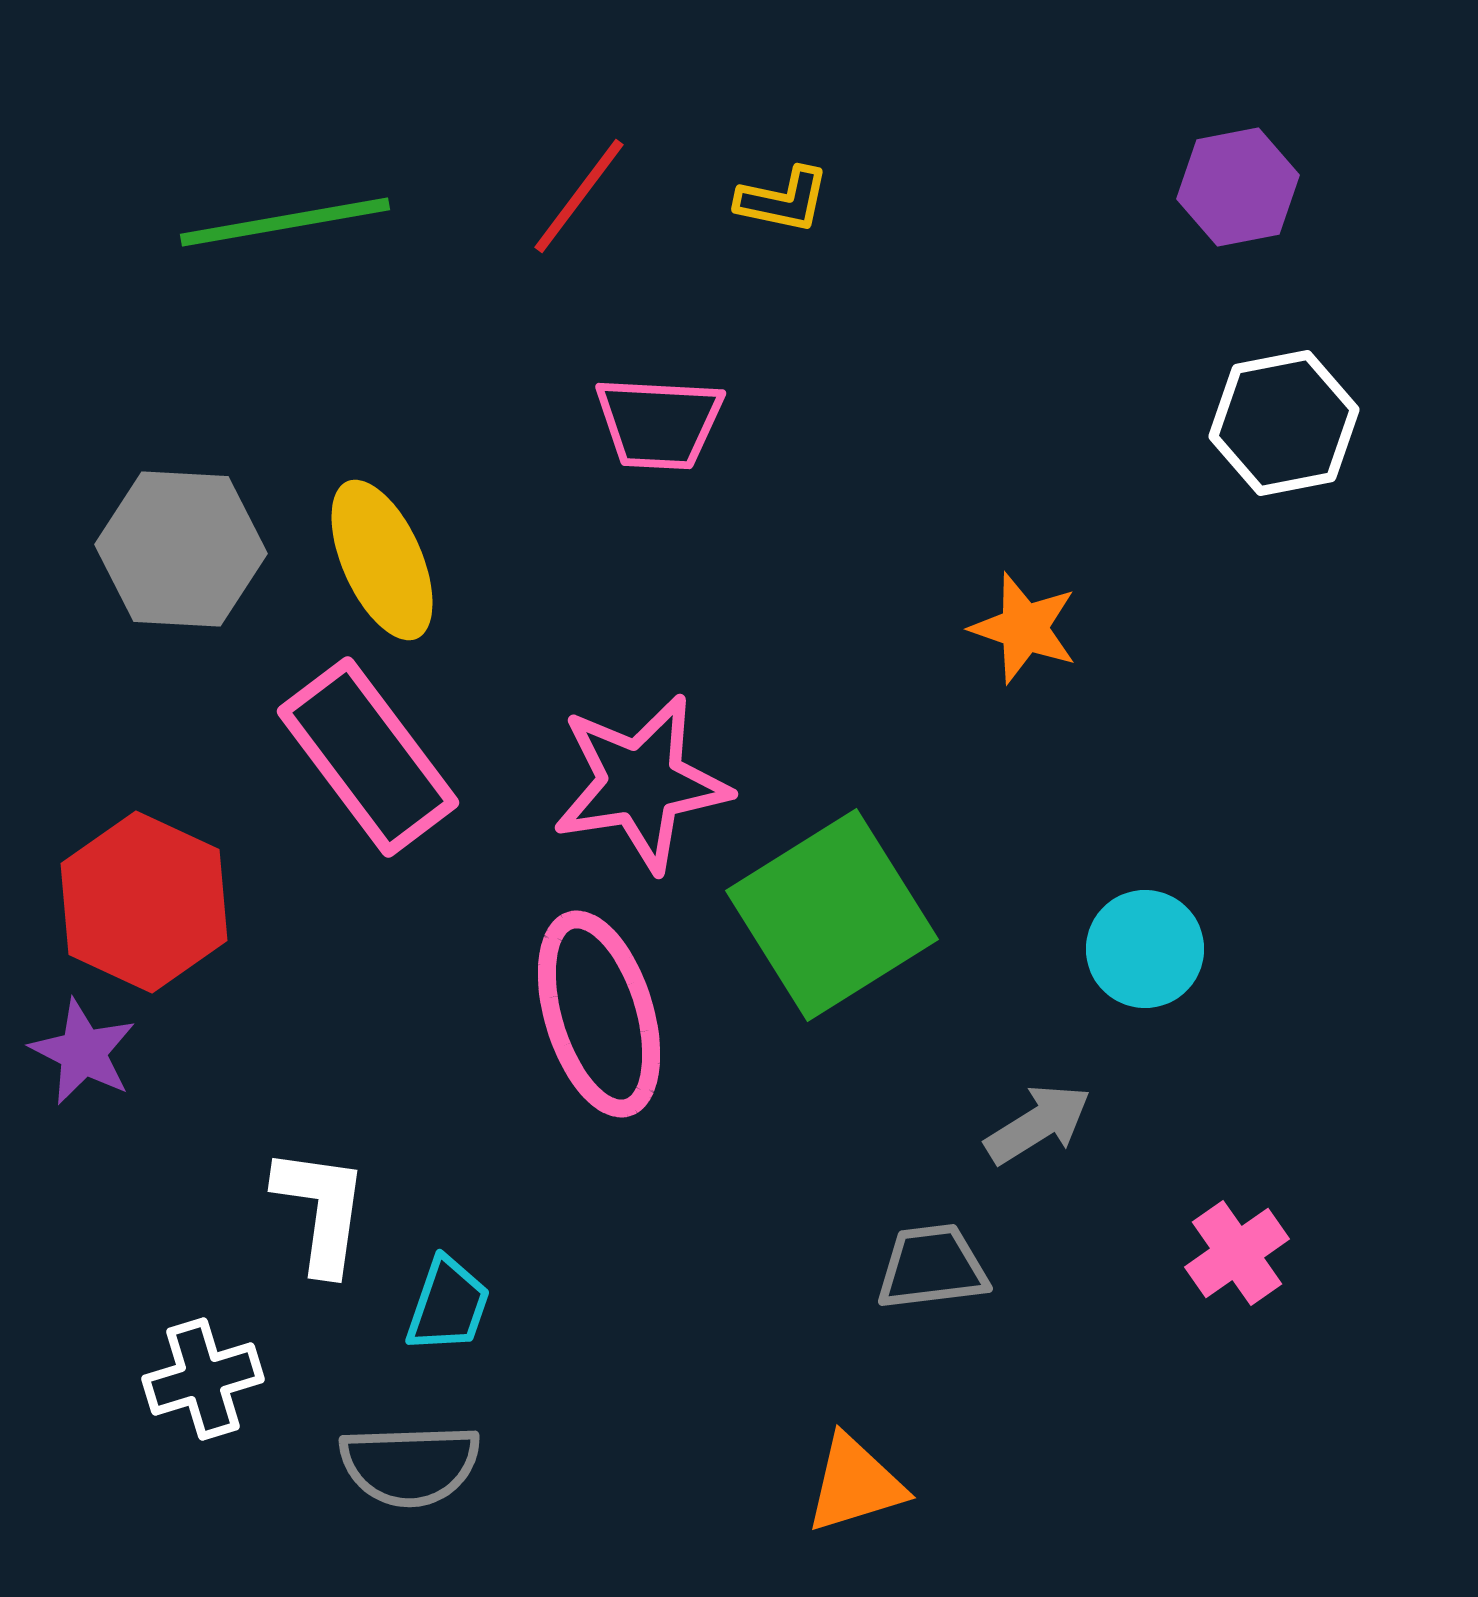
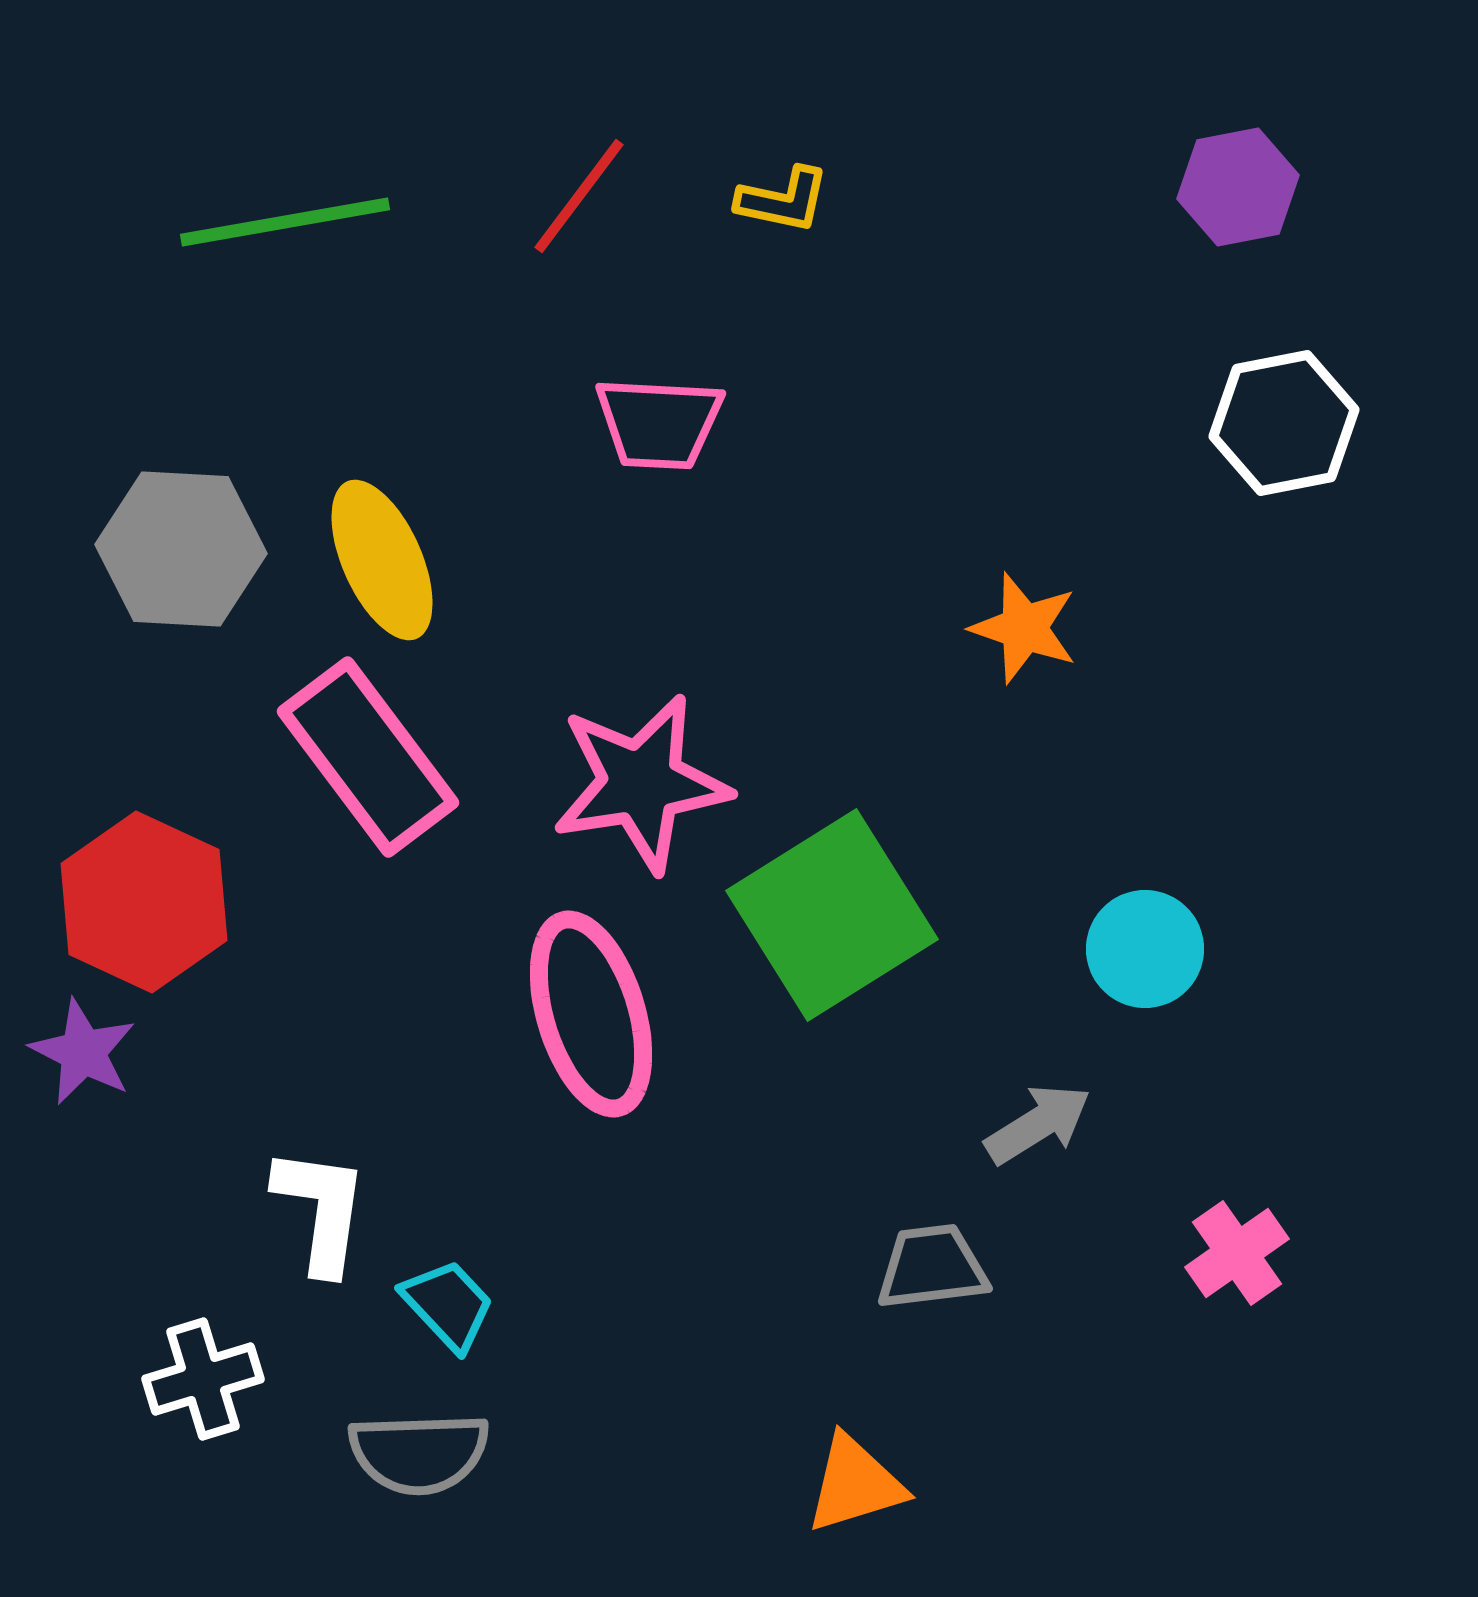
pink ellipse: moved 8 px left
cyan trapezoid: rotated 62 degrees counterclockwise
gray semicircle: moved 9 px right, 12 px up
